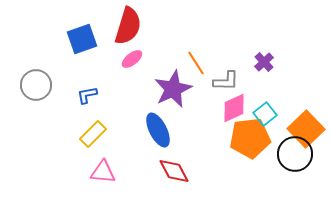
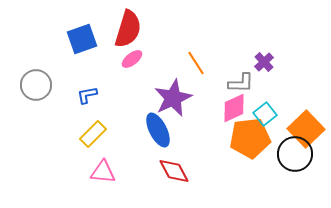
red semicircle: moved 3 px down
gray L-shape: moved 15 px right, 2 px down
purple star: moved 9 px down
